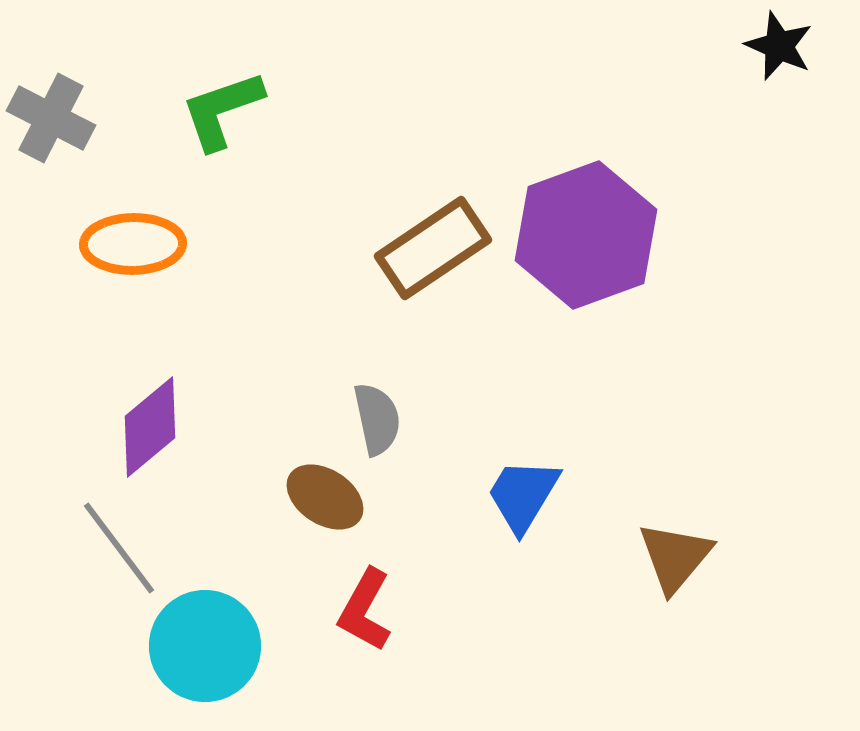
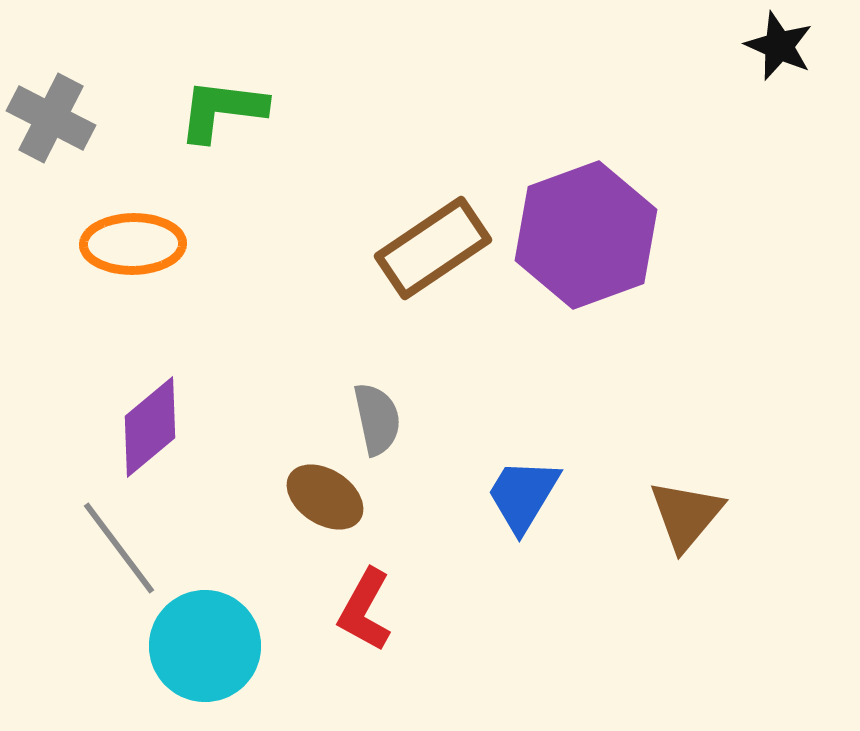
green L-shape: rotated 26 degrees clockwise
brown triangle: moved 11 px right, 42 px up
